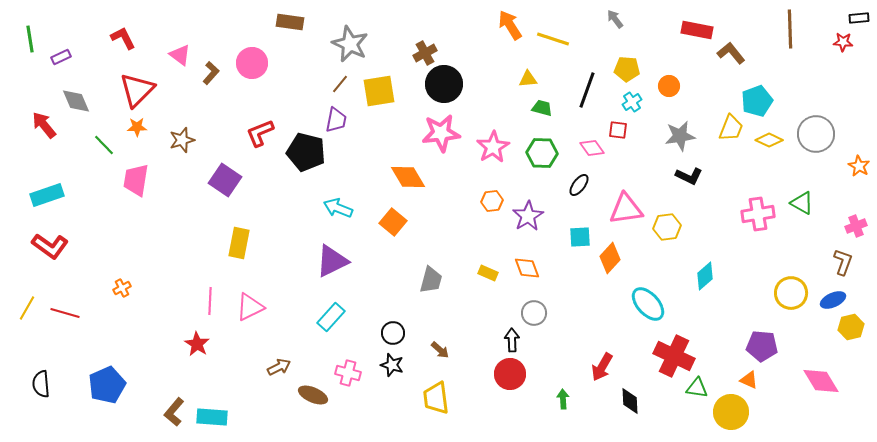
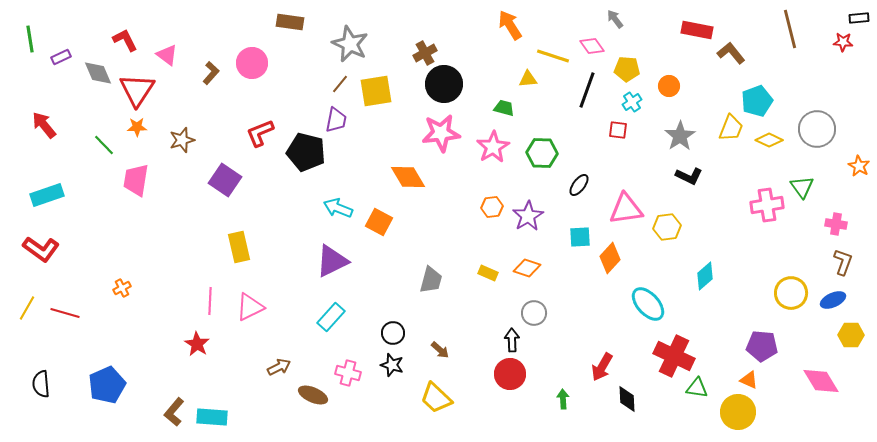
brown line at (790, 29): rotated 12 degrees counterclockwise
red L-shape at (123, 38): moved 2 px right, 2 px down
yellow line at (553, 39): moved 17 px down
pink triangle at (180, 55): moved 13 px left
red triangle at (137, 90): rotated 12 degrees counterclockwise
yellow square at (379, 91): moved 3 px left
gray diamond at (76, 101): moved 22 px right, 28 px up
green trapezoid at (542, 108): moved 38 px left
gray circle at (816, 134): moved 1 px right, 5 px up
gray star at (680, 136): rotated 24 degrees counterclockwise
pink diamond at (592, 148): moved 102 px up
orange hexagon at (492, 201): moved 6 px down
green triangle at (802, 203): moved 16 px up; rotated 25 degrees clockwise
pink cross at (758, 214): moved 9 px right, 9 px up
orange square at (393, 222): moved 14 px left; rotated 12 degrees counterclockwise
pink cross at (856, 226): moved 20 px left, 2 px up; rotated 30 degrees clockwise
yellow rectangle at (239, 243): moved 4 px down; rotated 24 degrees counterclockwise
red L-shape at (50, 246): moved 9 px left, 3 px down
orange diamond at (527, 268): rotated 52 degrees counterclockwise
yellow hexagon at (851, 327): moved 8 px down; rotated 15 degrees clockwise
yellow trapezoid at (436, 398): rotated 40 degrees counterclockwise
black diamond at (630, 401): moved 3 px left, 2 px up
yellow circle at (731, 412): moved 7 px right
